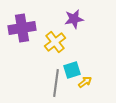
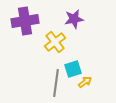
purple cross: moved 3 px right, 7 px up
cyan square: moved 1 px right, 1 px up
